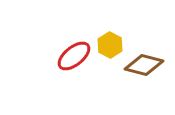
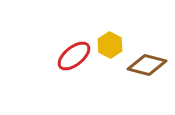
brown diamond: moved 3 px right
